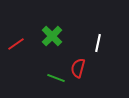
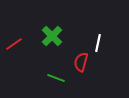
red line: moved 2 px left
red semicircle: moved 3 px right, 6 px up
